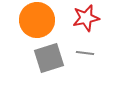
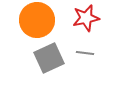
gray square: rotated 8 degrees counterclockwise
